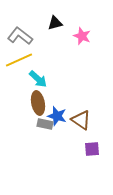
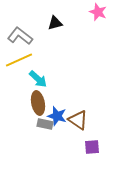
pink star: moved 16 px right, 24 px up
brown triangle: moved 3 px left
purple square: moved 2 px up
